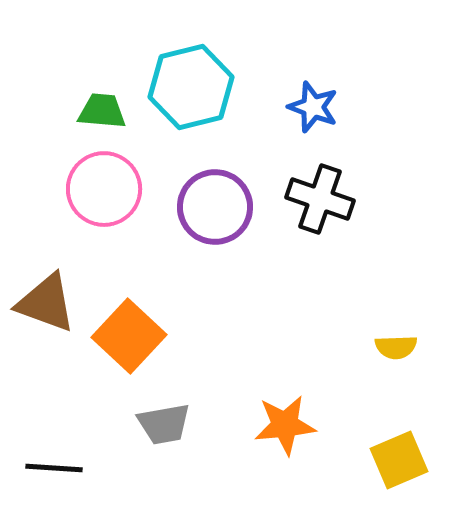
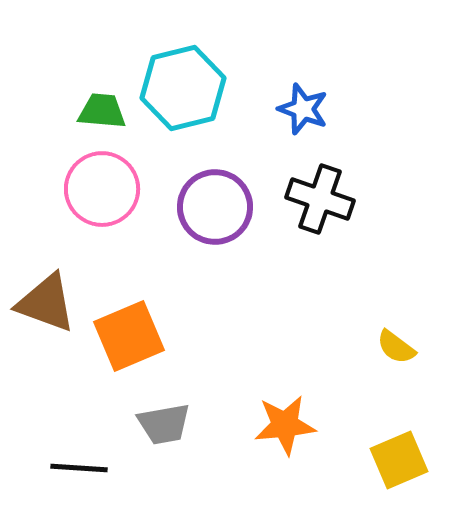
cyan hexagon: moved 8 px left, 1 px down
blue star: moved 10 px left, 2 px down
pink circle: moved 2 px left
orange square: rotated 24 degrees clockwise
yellow semicircle: rotated 39 degrees clockwise
black line: moved 25 px right
